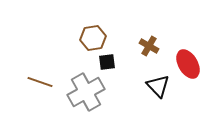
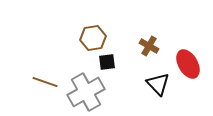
brown line: moved 5 px right
black triangle: moved 2 px up
